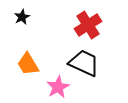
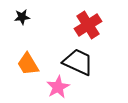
black star: rotated 21 degrees clockwise
black trapezoid: moved 6 px left, 1 px up
